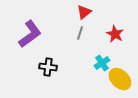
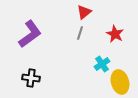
cyan cross: moved 1 px down
black cross: moved 17 px left, 11 px down
yellow ellipse: moved 3 px down; rotated 30 degrees clockwise
